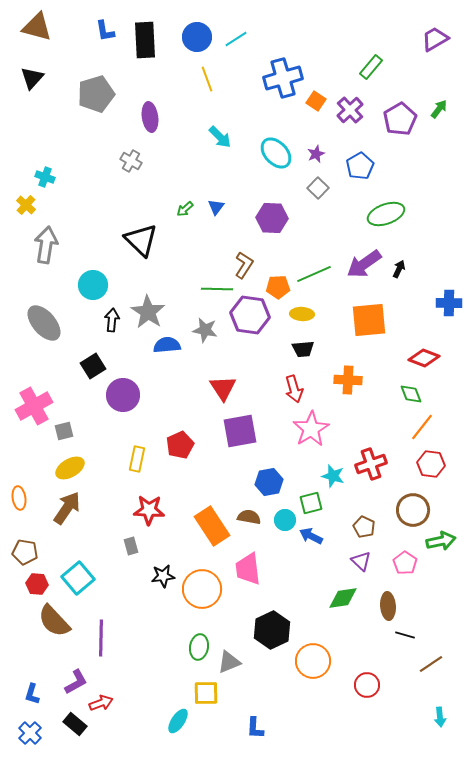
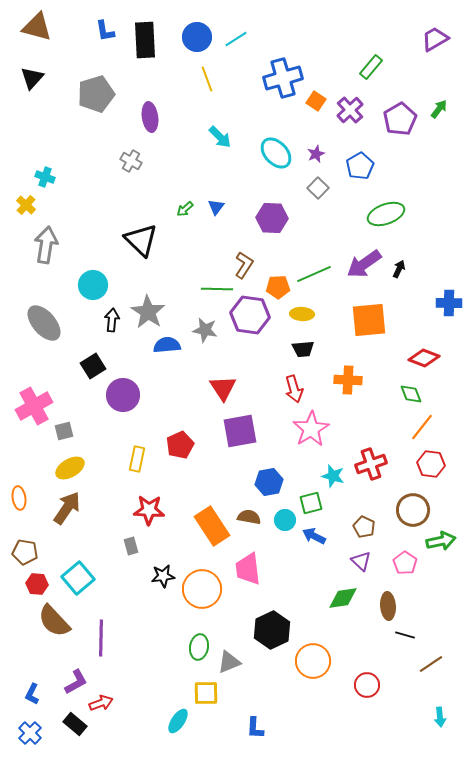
blue arrow at (311, 536): moved 3 px right
blue L-shape at (32, 694): rotated 10 degrees clockwise
